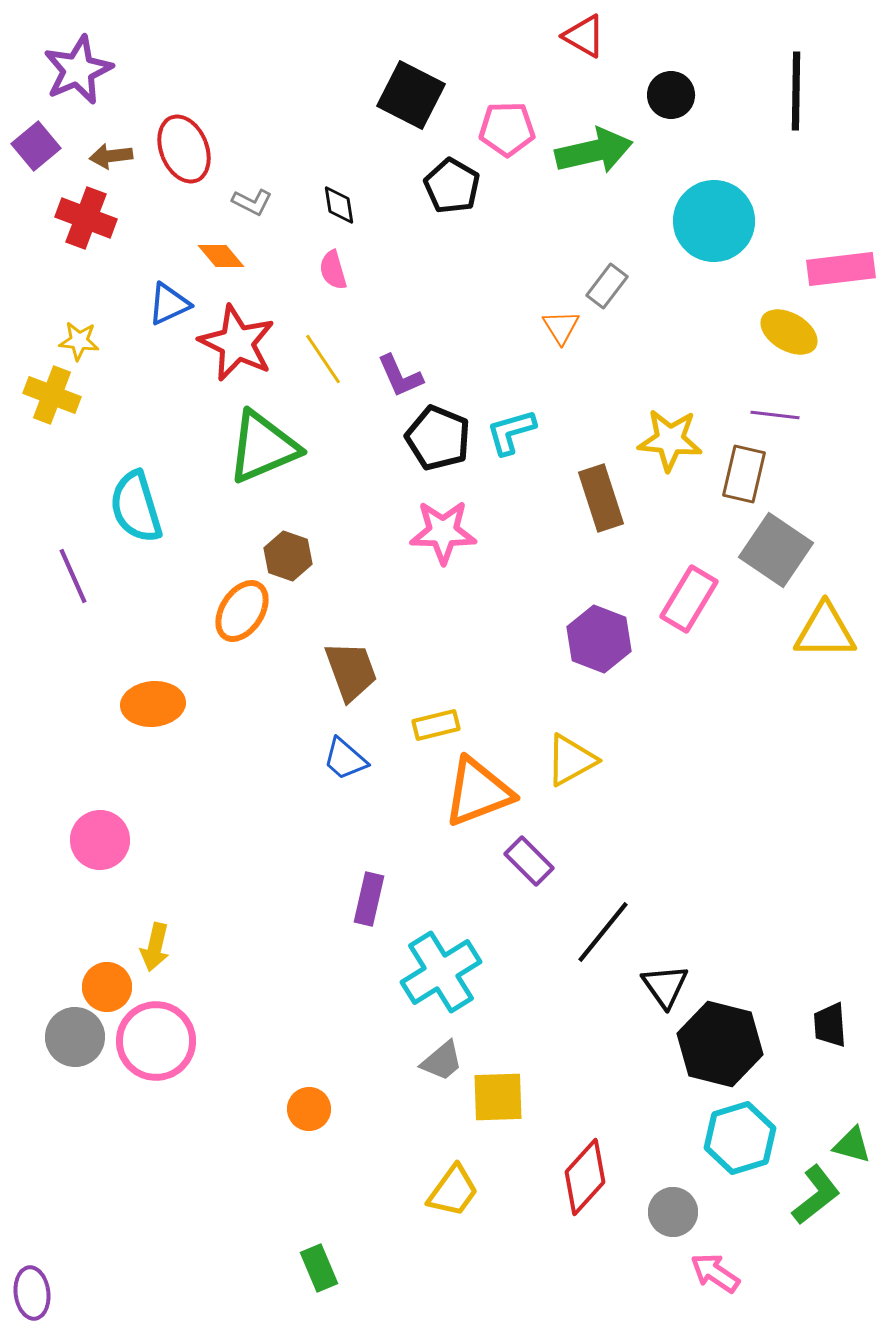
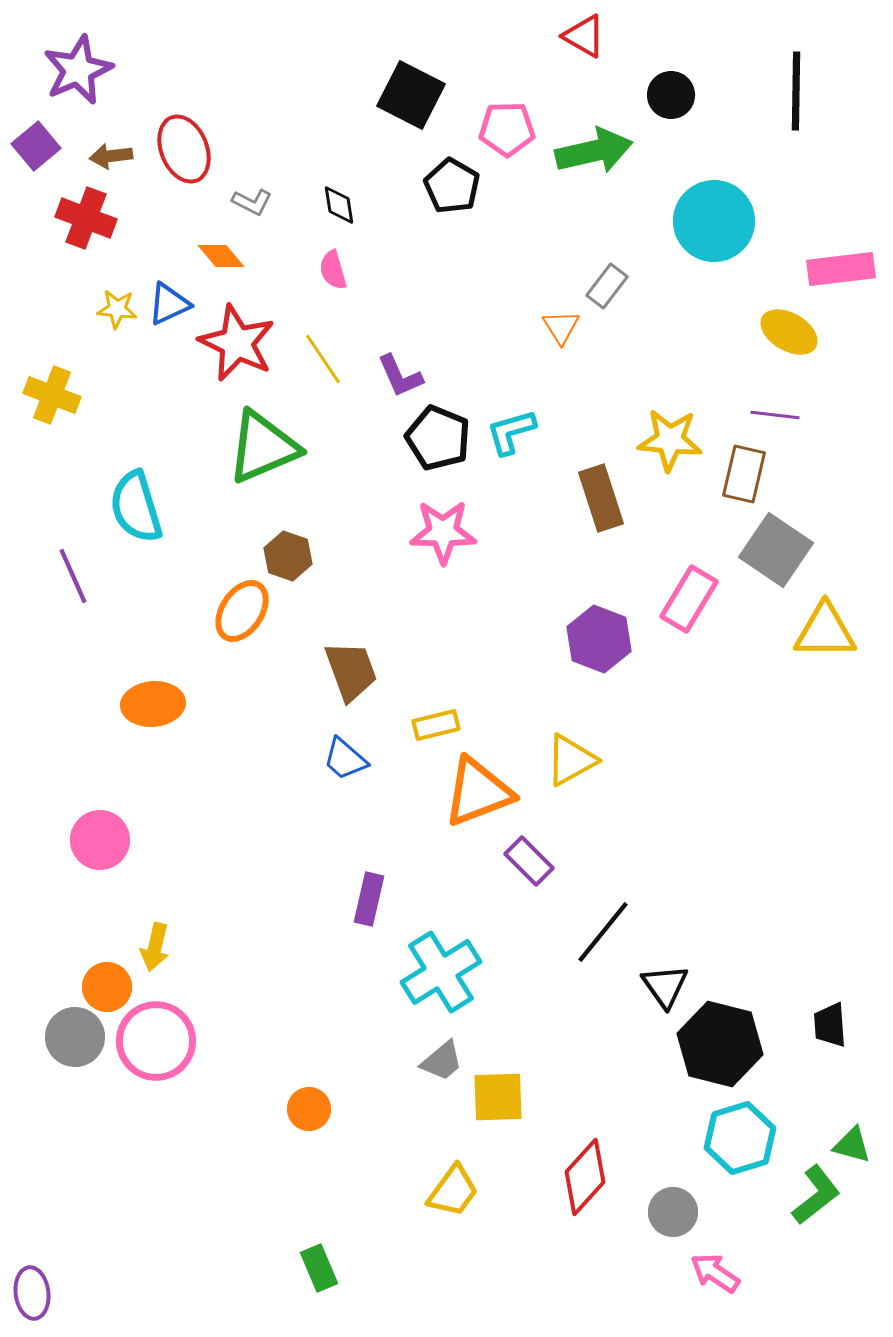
yellow star at (79, 341): moved 38 px right, 32 px up
